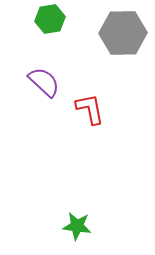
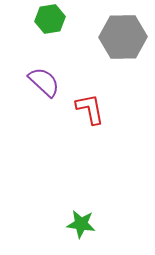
gray hexagon: moved 4 px down
green star: moved 4 px right, 2 px up
